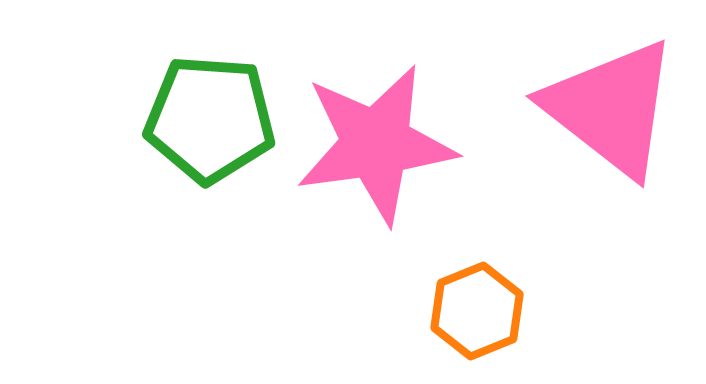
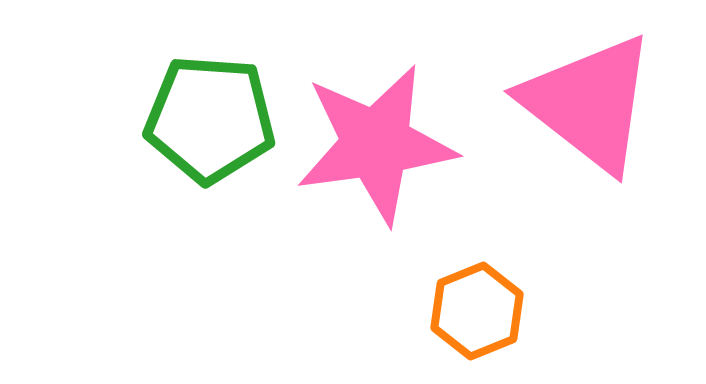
pink triangle: moved 22 px left, 5 px up
